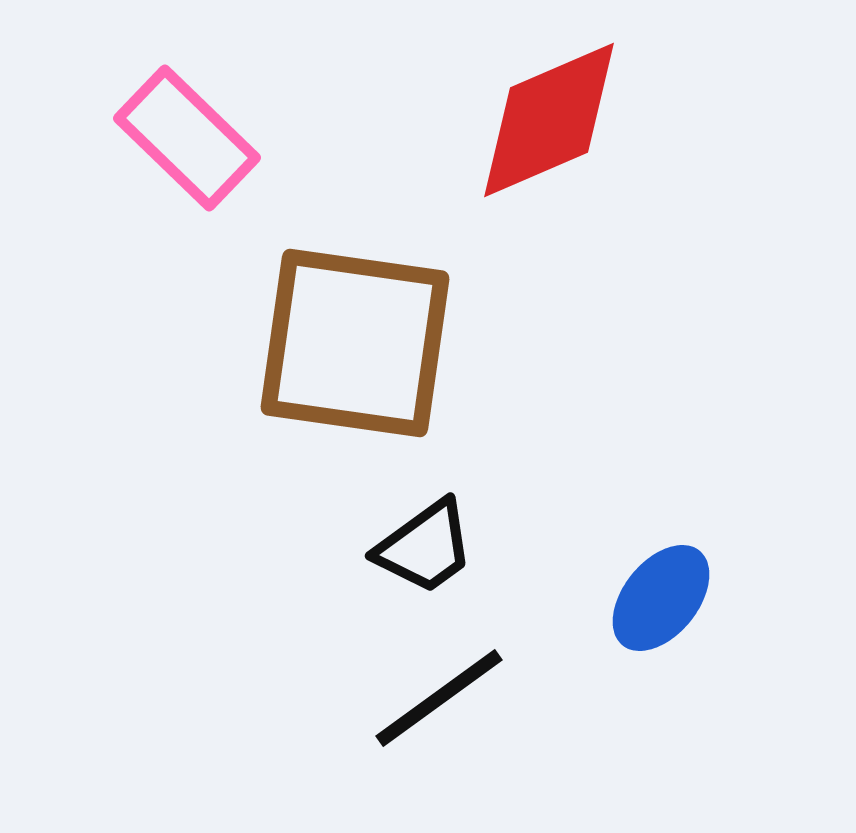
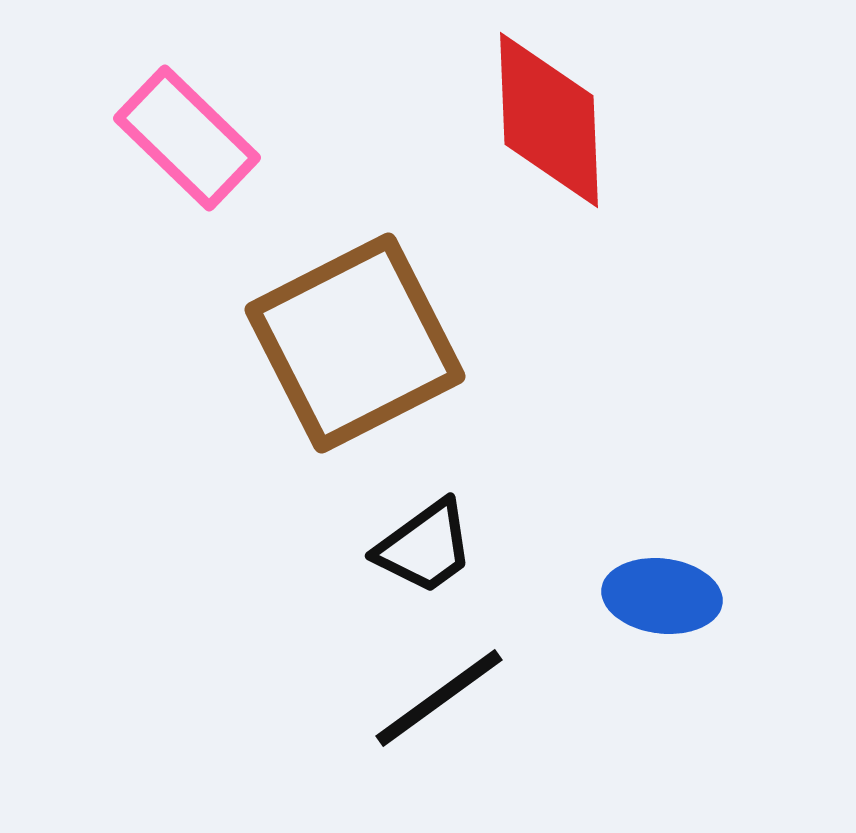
red diamond: rotated 69 degrees counterclockwise
brown square: rotated 35 degrees counterclockwise
blue ellipse: moved 1 px right, 2 px up; rotated 58 degrees clockwise
